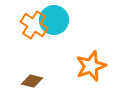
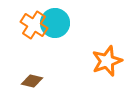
cyan circle: moved 1 px right, 3 px down
orange star: moved 16 px right, 5 px up
